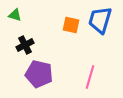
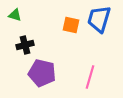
blue trapezoid: moved 1 px left, 1 px up
black cross: rotated 12 degrees clockwise
purple pentagon: moved 3 px right, 1 px up
